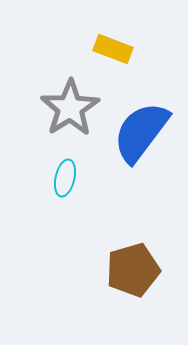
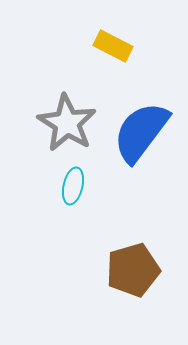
yellow rectangle: moved 3 px up; rotated 6 degrees clockwise
gray star: moved 3 px left, 15 px down; rotated 8 degrees counterclockwise
cyan ellipse: moved 8 px right, 8 px down
